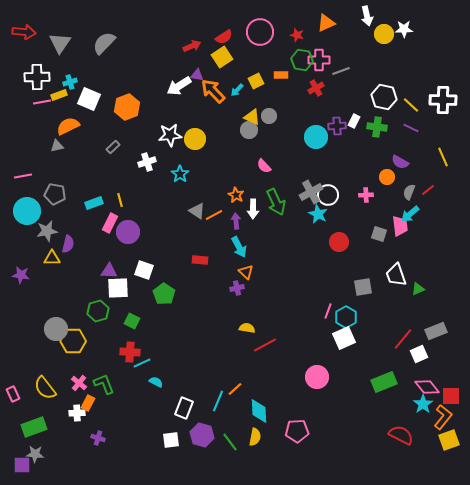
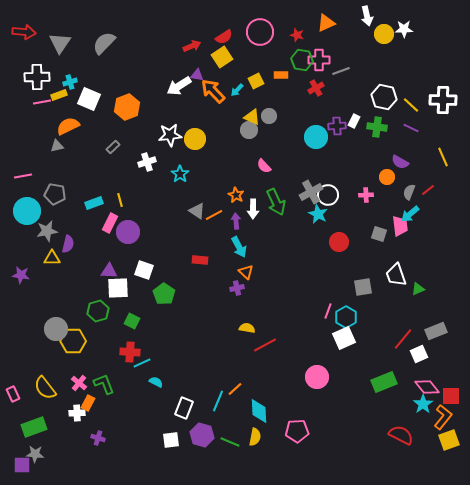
green line at (230, 442): rotated 30 degrees counterclockwise
